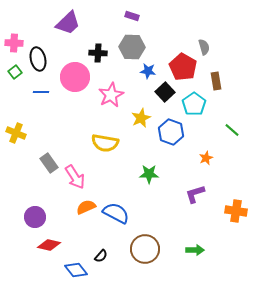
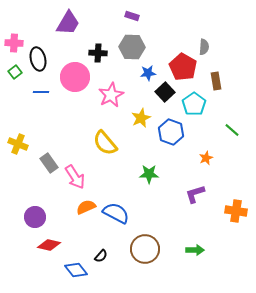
purple trapezoid: rotated 16 degrees counterclockwise
gray semicircle: rotated 21 degrees clockwise
blue star: moved 2 px down; rotated 14 degrees counterclockwise
yellow cross: moved 2 px right, 11 px down
yellow semicircle: rotated 40 degrees clockwise
